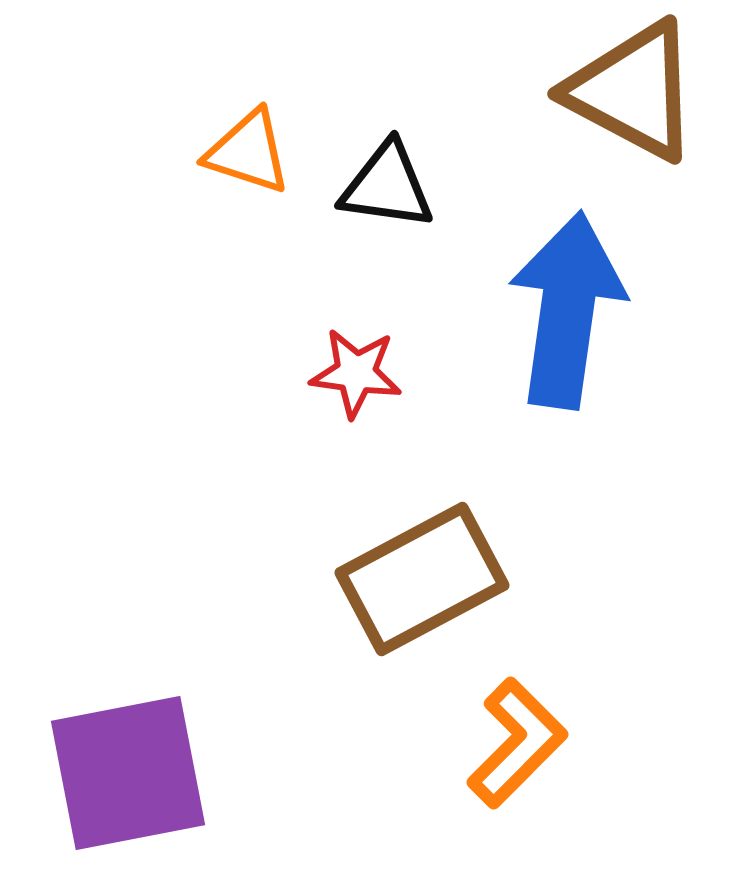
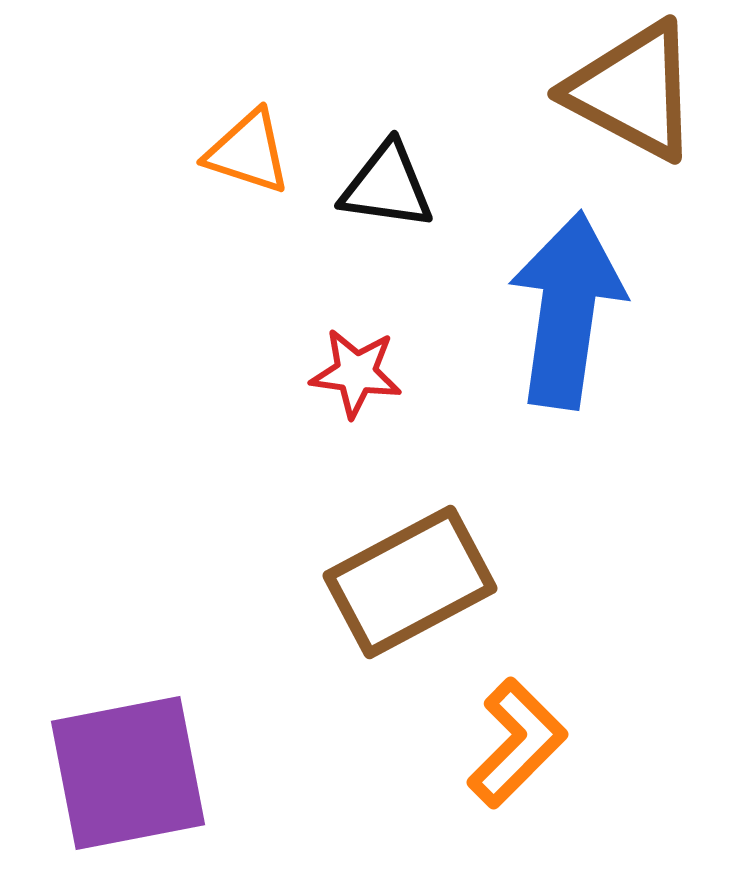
brown rectangle: moved 12 px left, 3 px down
